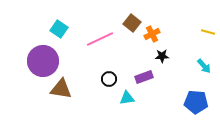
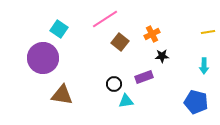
brown square: moved 12 px left, 19 px down
yellow line: rotated 24 degrees counterclockwise
pink line: moved 5 px right, 20 px up; rotated 8 degrees counterclockwise
purple circle: moved 3 px up
cyan arrow: rotated 42 degrees clockwise
black circle: moved 5 px right, 5 px down
brown triangle: moved 1 px right, 6 px down
cyan triangle: moved 1 px left, 3 px down
blue pentagon: rotated 10 degrees clockwise
